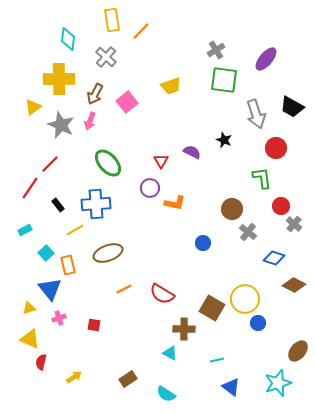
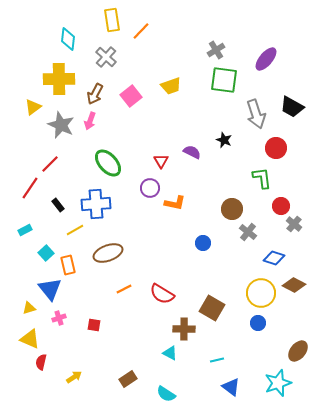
pink square at (127, 102): moved 4 px right, 6 px up
yellow circle at (245, 299): moved 16 px right, 6 px up
